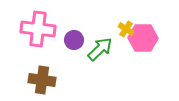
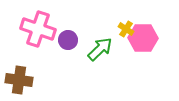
pink cross: rotated 12 degrees clockwise
purple circle: moved 6 px left
brown cross: moved 23 px left
